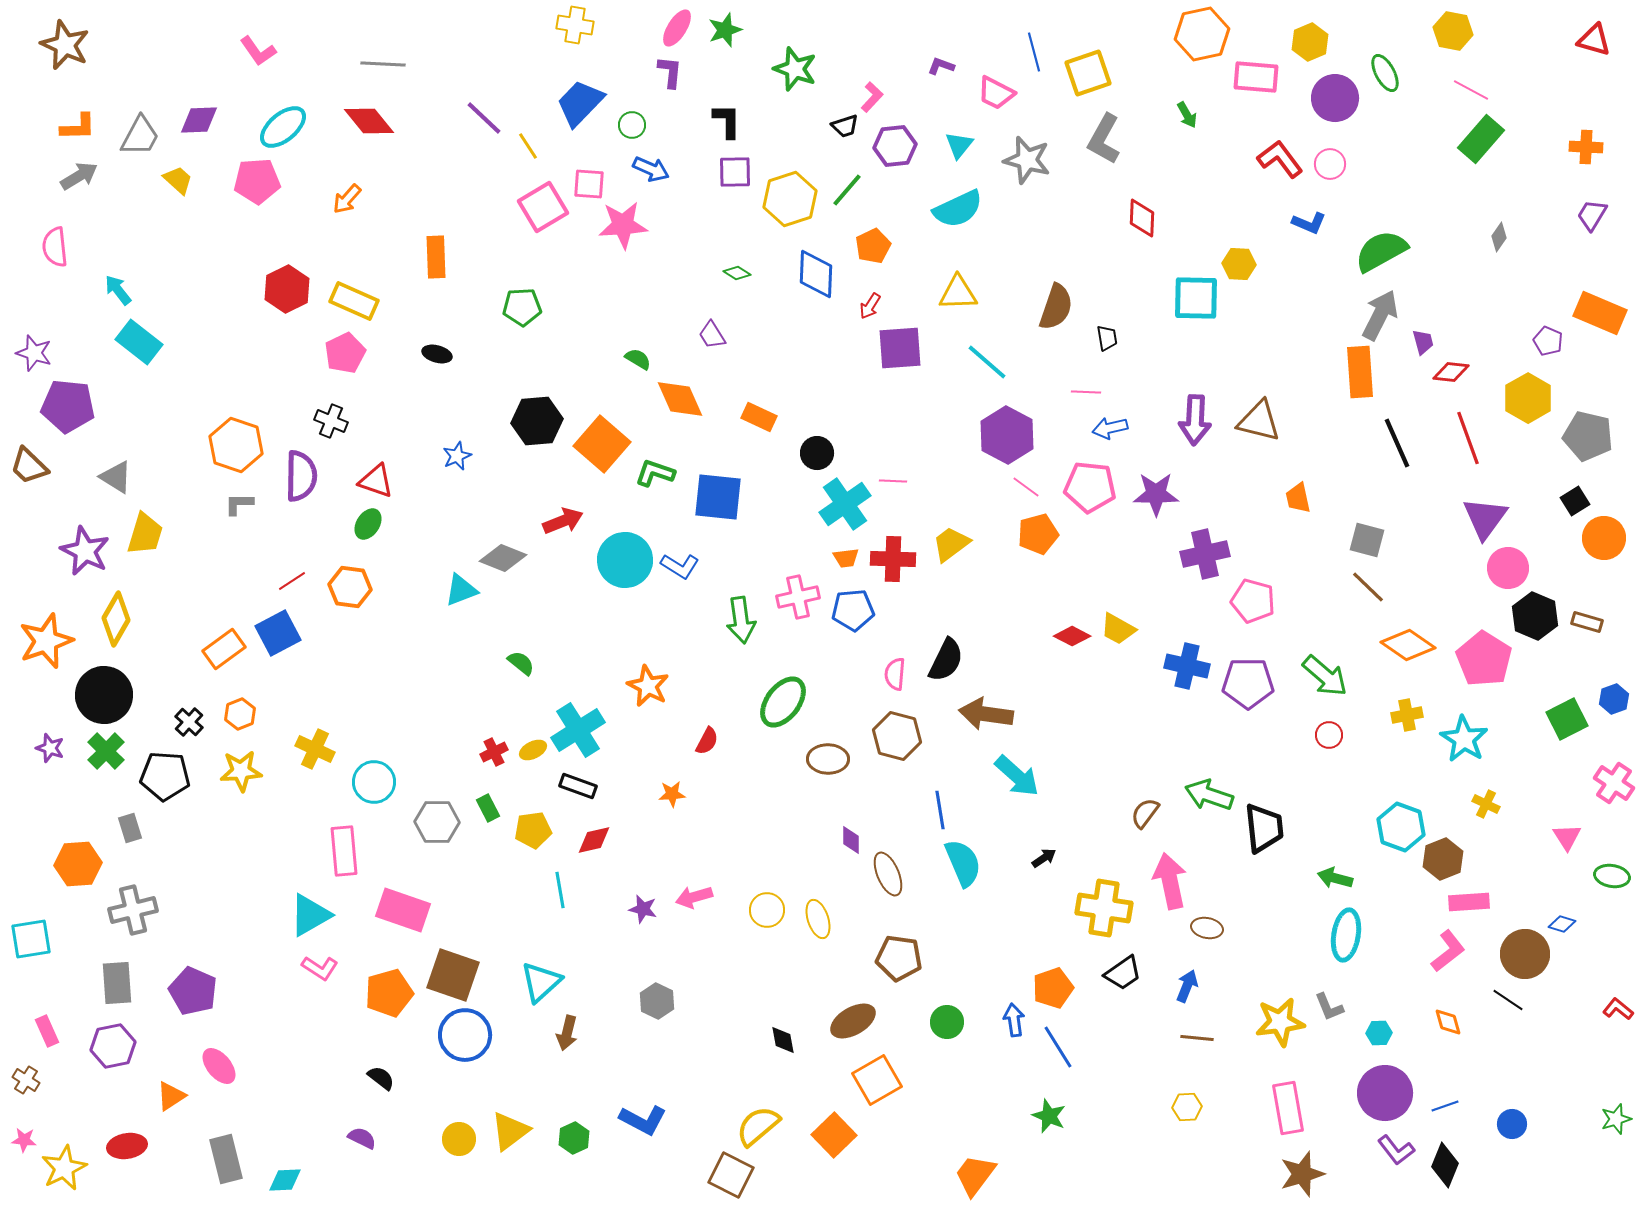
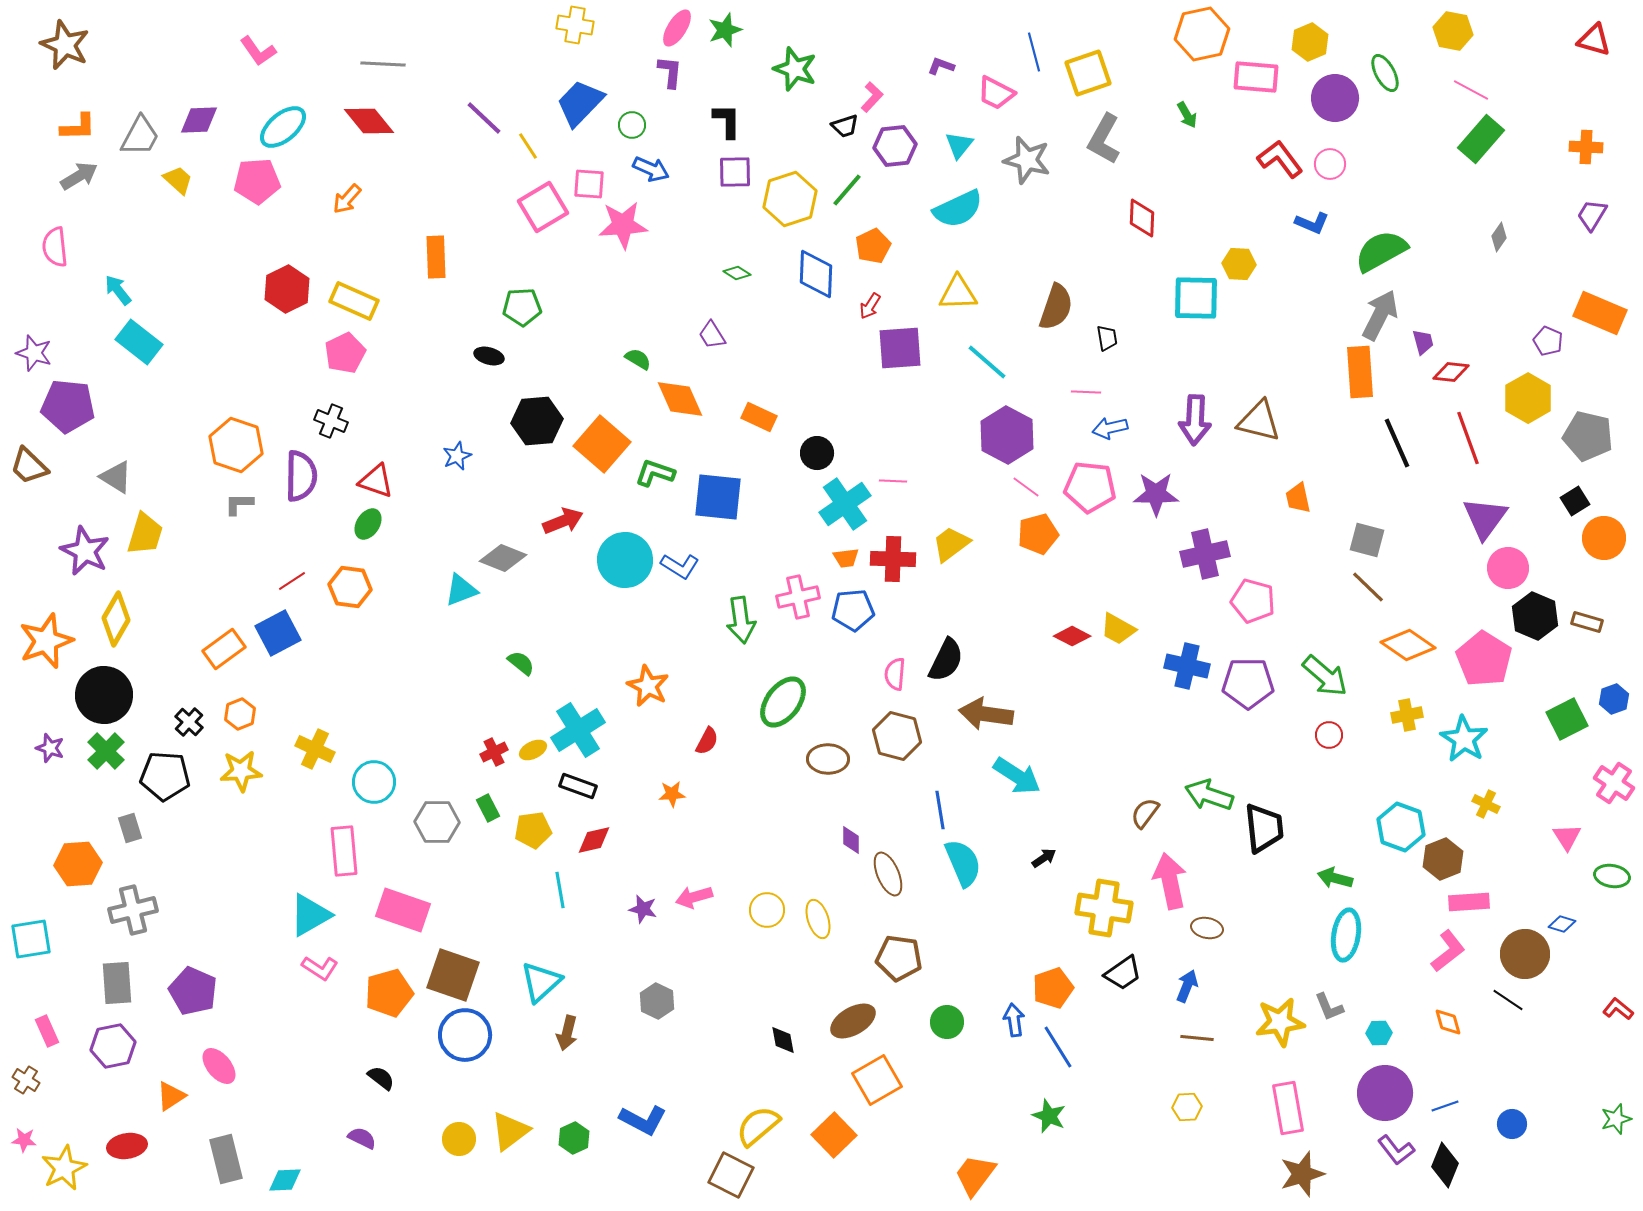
blue L-shape at (1309, 223): moved 3 px right
black ellipse at (437, 354): moved 52 px right, 2 px down
cyan arrow at (1017, 776): rotated 9 degrees counterclockwise
